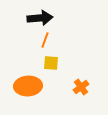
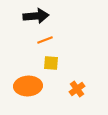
black arrow: moved 4 px left, 2 px up
orange line: rotated 49 degrees clockwise
orange cross: moved 4 px left, 2 px down
